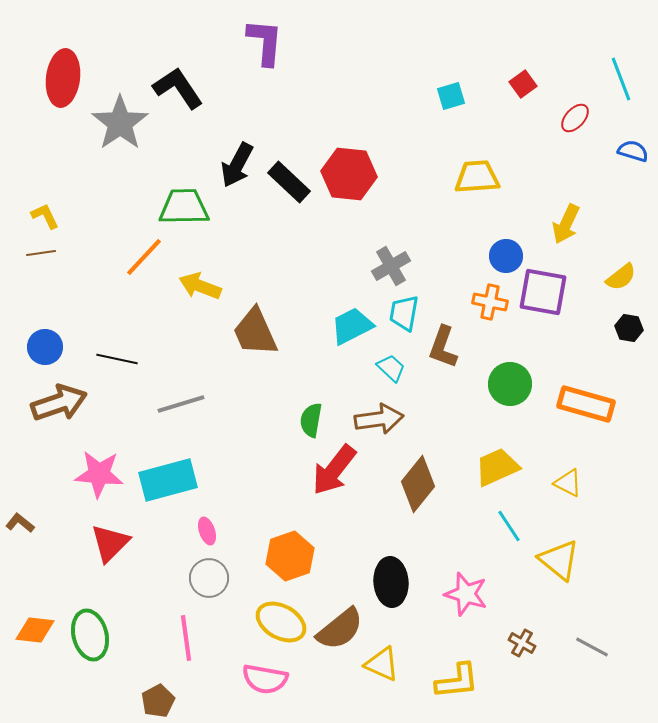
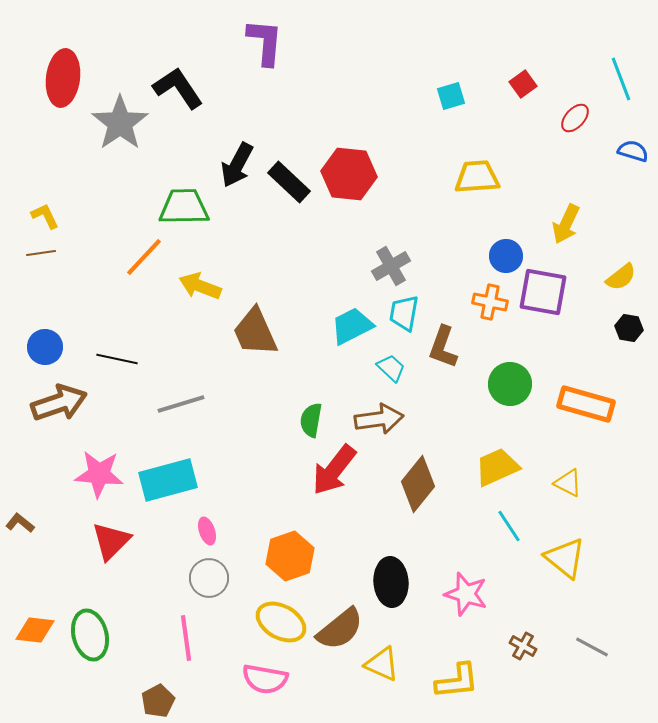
red triangle at (110, 543): moved 1 px right, 2 px up
yellow triangle at (559, 560): moved 6 px right, 2 px up
brown cross at (522, 643): moved 1 px right, 3 px down
